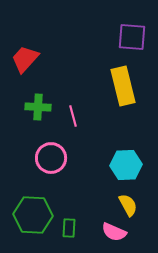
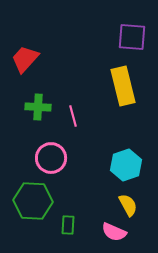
cyan hexagon: rotated 16 degrees counterclockwise
green hexagon: moved 14 px up
green rectangle: moved 1 px left, 3 px up
